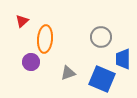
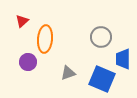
purple circle: moved 3 px left
